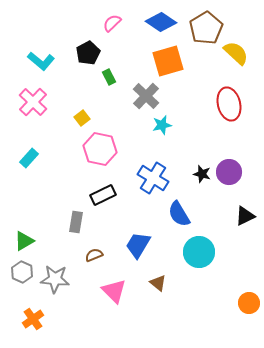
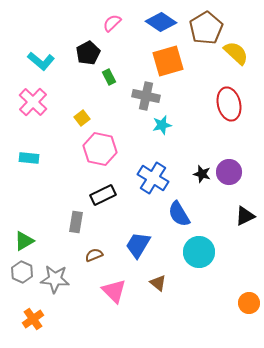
gray cross: rotated 32 degrees counterclockwise
cyan rectangle: rotated 54 degrees clockwise
